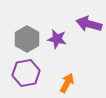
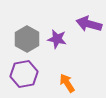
purple hexagon: moved 2 px left, 1 px down
orange arrow: rotated 60 degrees counterclockwise
